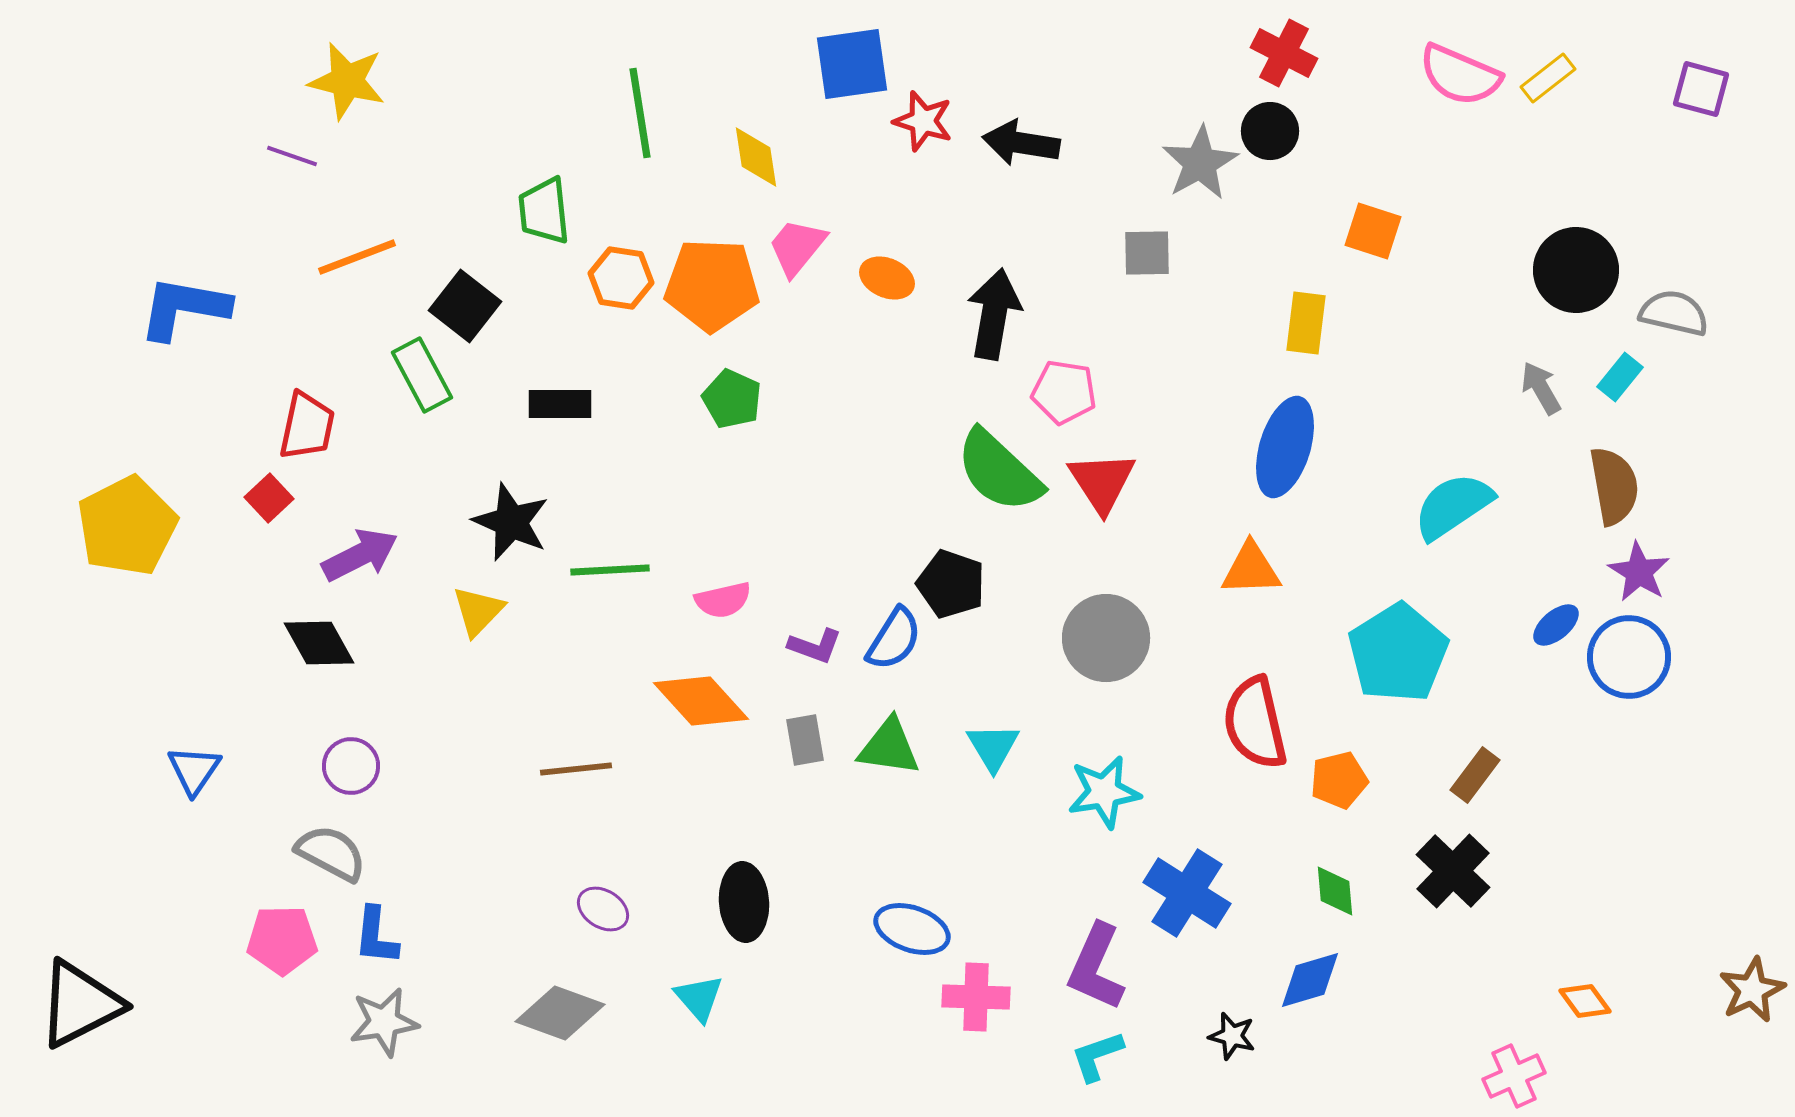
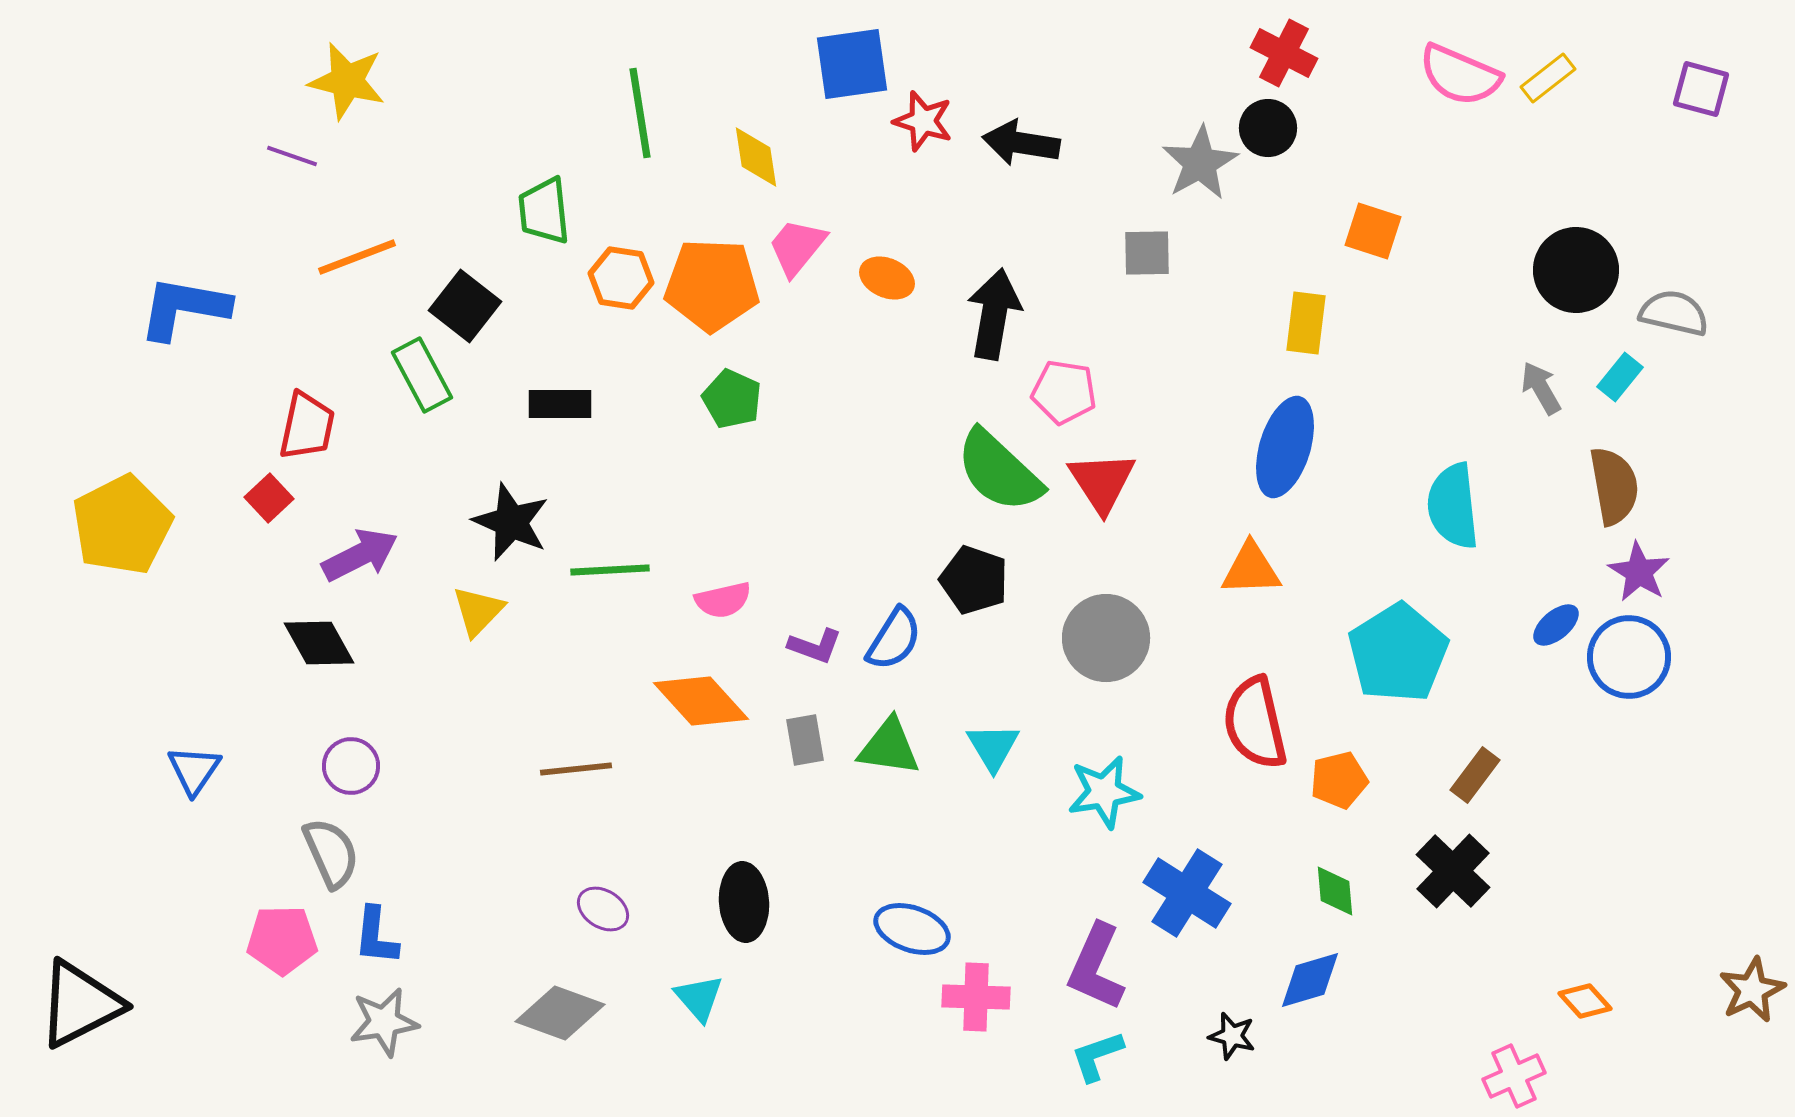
black circle at (1270, 131): moved 2 px left, 3 px up
cyan semicircle at (1453, 506): rotated 62 degrees counterclockwise
yellow pentagon at (127, 526): moved 5 px left, 1 px up
black pentagon at (951, 584): moved 23 px right, 4 px up
gray semicircle at (331, 853): rotated 38 degrees clockwise
orange diamond at (1585, 1001): rotated 6 degrees counterclockwise
